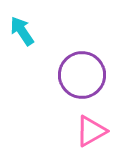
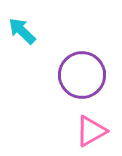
cyan arrow: rotated 12 degrees counterclockwise
